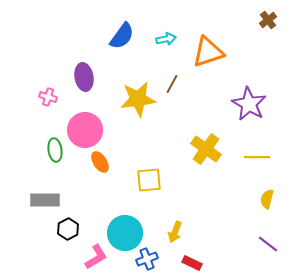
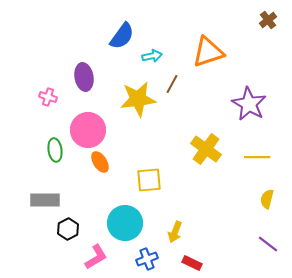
cyan arrow: moved 14 px left, 17 px down
pink circle: moved 3 px right
cyan circle: moved 10 px up
